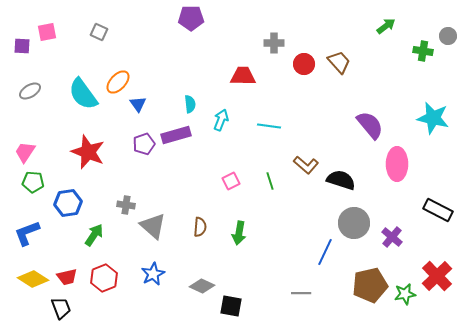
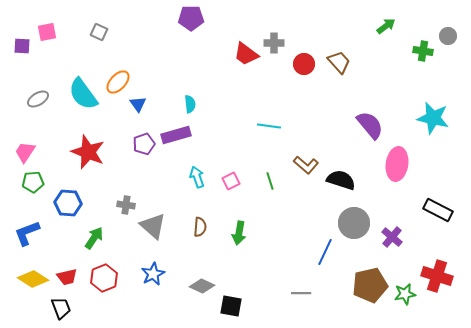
red trapezoid at (243, 76): moved 3 px right, 22 px up; rotated 144 degrees counterclockwise
gray ellipse at (30, 91): moved 8 px right, 8 px down
cyan arrow at (221, 120): moved 24 px left, 57 px down; rotated 40 degrees counterclockwise
pink ellipse at (397, 164): rotated 8 degrees clockwise
green pentagon at (33, 182): rotated 10 degrees counterclockwise
blue hexagon at (68, 203): rotated 12 degrees clockwise
green arrow at (94, 235): moved 3 px down
red cross at (437, 276): rotated 28 degrees counterclockwise
